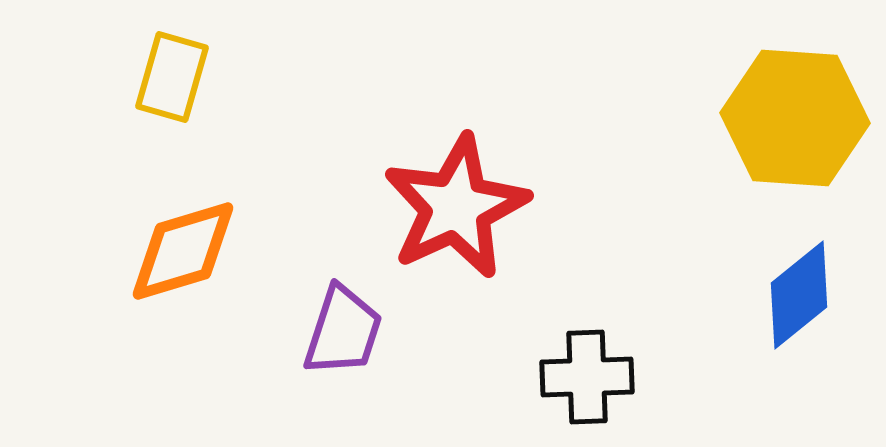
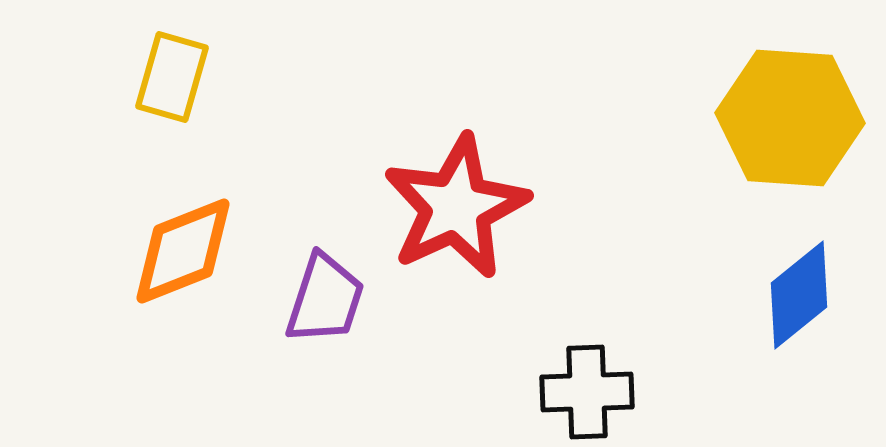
yellow hexagon: moved 5 px left
orange diamond: rotated 5 degrees counterclockwise
purple trapezoid: moved 18 px left, 32 px up
black cross: moved 15 px down
